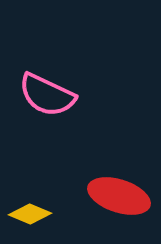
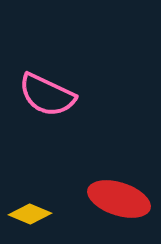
red ellipse: moved 3 px down
